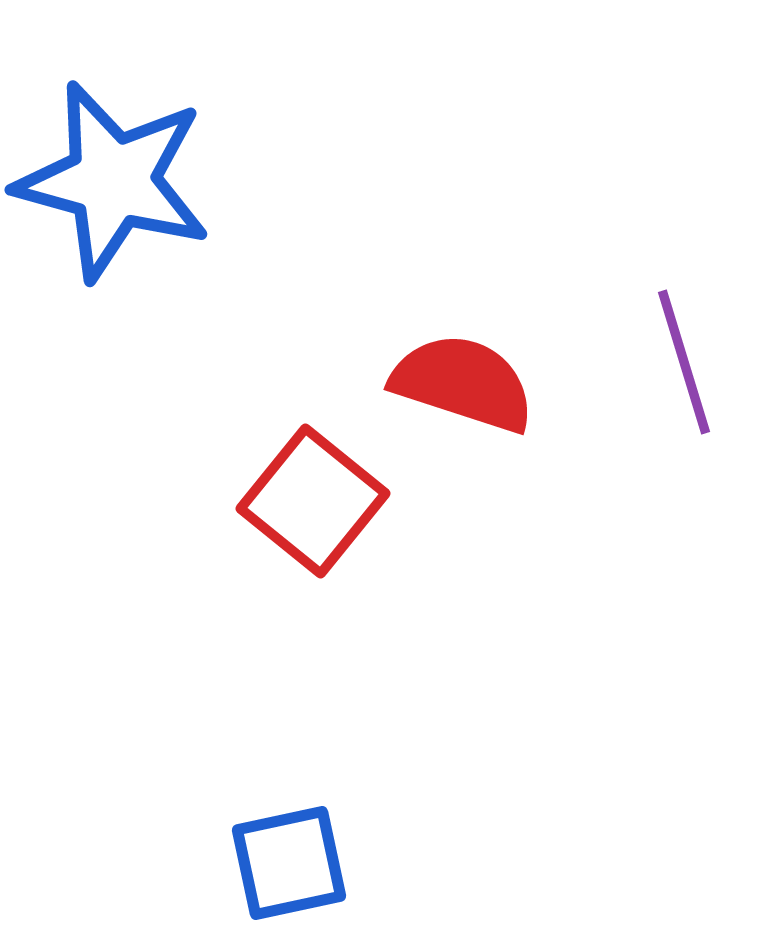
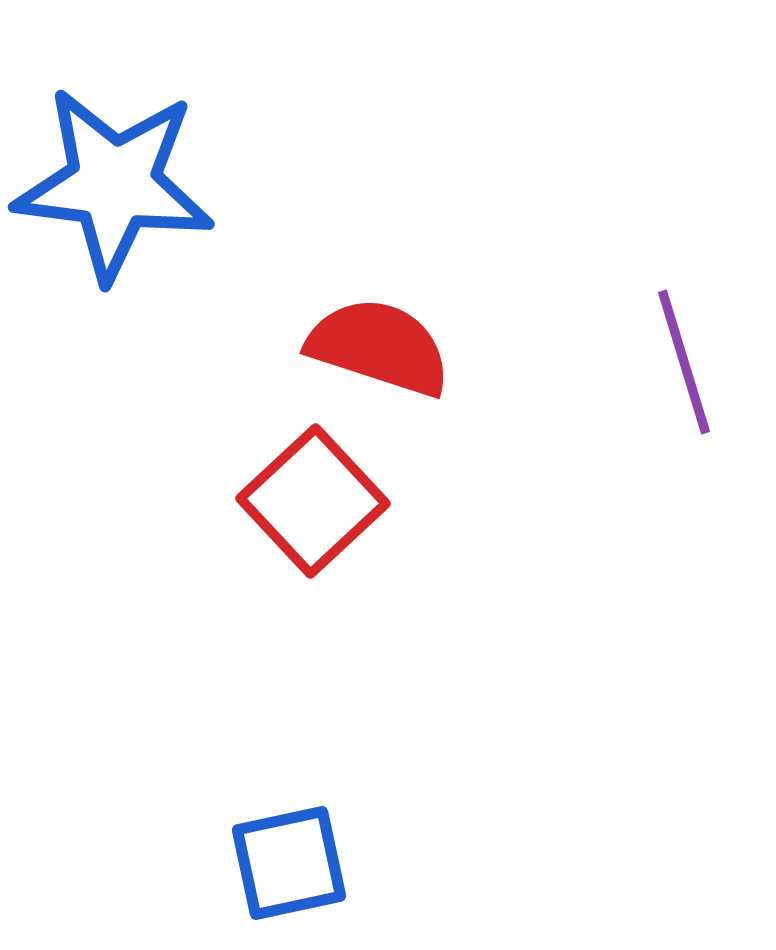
blue star: moved 1 px right, 3 px down; rotated 8 degrees counterclockwise
red semicircle: moved 84 px left, 36 px up
red square: rotated 8 degrees clockwise
